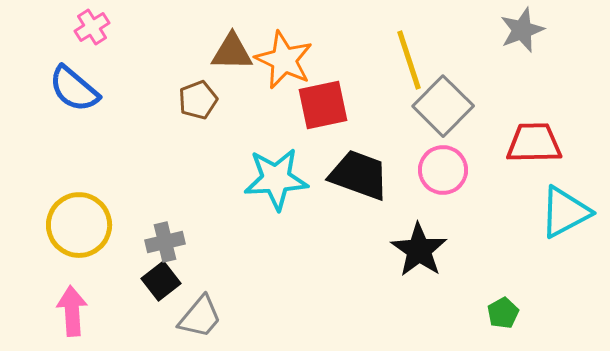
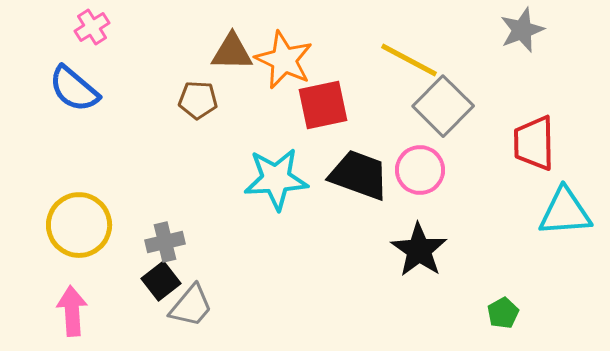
yellow line: rotated 44 degrees counterclockwise
brown pentagon: rotated 24 degrees clockwise
red trapezoid: rotated 90 degrees counterclockwise
pink circle: moved 23 px left
cyan triangle: rotated 24 degrees clockwise
gray trapezoid: moved 9 px left, 11 px up
